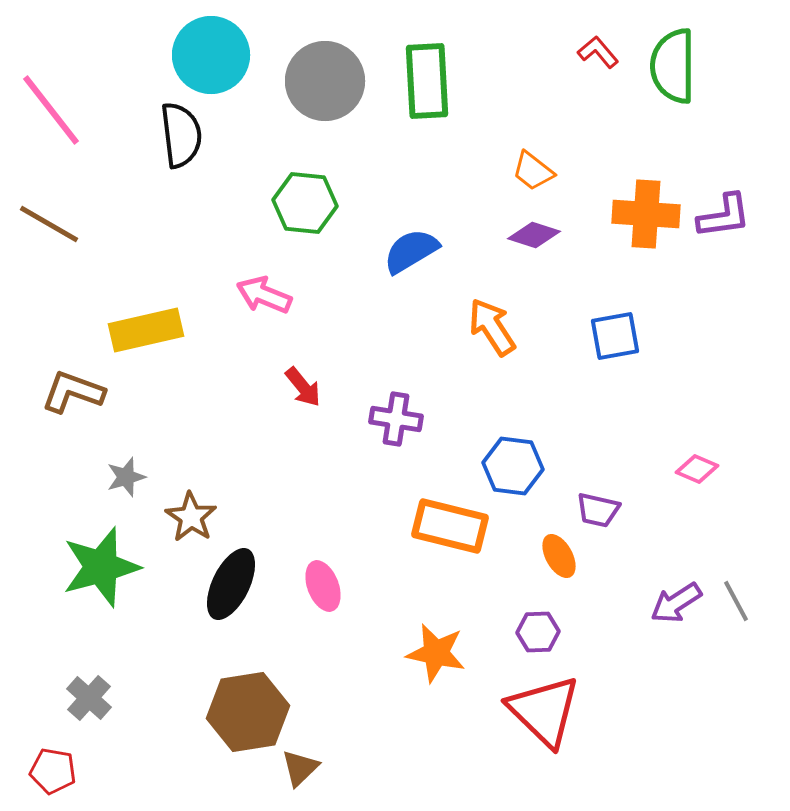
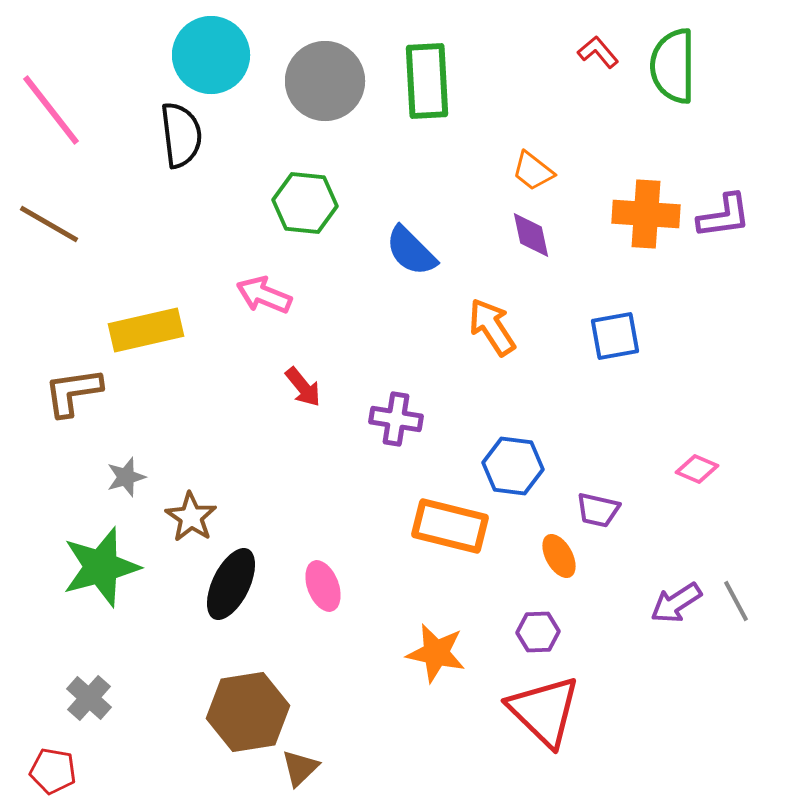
purple diamond: moved 3 px left; rotated 60 degrees clockwise
blue semicircle: rotated 104 degrees counterclockwise
brown L-shape: rotated 28 degrees counterclockwise
